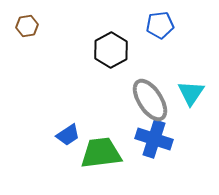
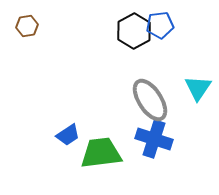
black hexagon: moved 23 px right, 19 px up
cyan triangle: moved 7 px right, 5 px up
